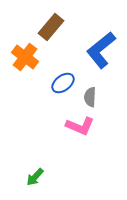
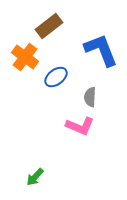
brown rectangle: moved 2 px left, 1 px up; rotated 12 degrees clockwise
blue L-shape: rotated 108 degrees clockwise
blue ellipse: moved 7 px left, 6 px up
